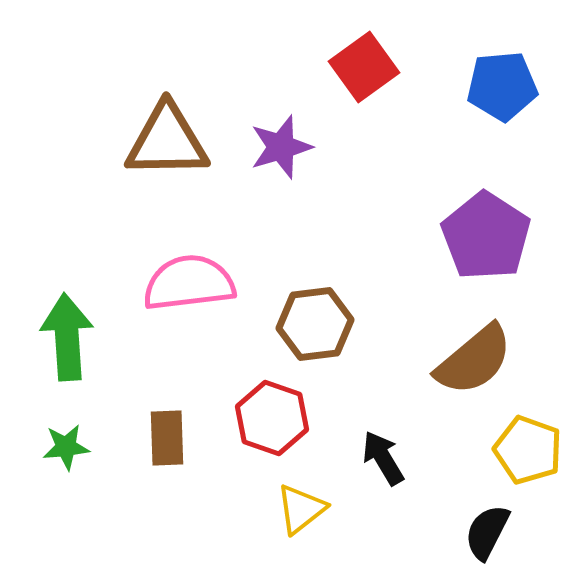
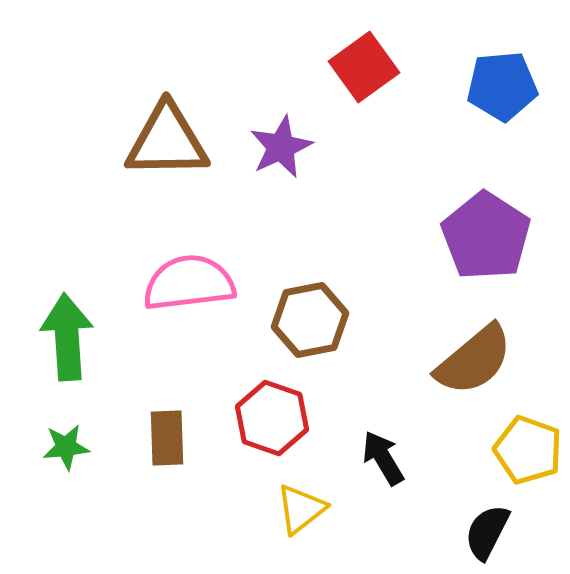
purple star: rotated 8 degrees counterclockwise
brown hexagon: moved 5 px left, 4 px up; rotated 4 degrees counterclockwise
